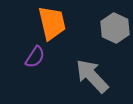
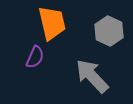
gray hexagon: moved 6 px left, 3 px down
purple semicircle: rotated 10 degrees counterclockwise
